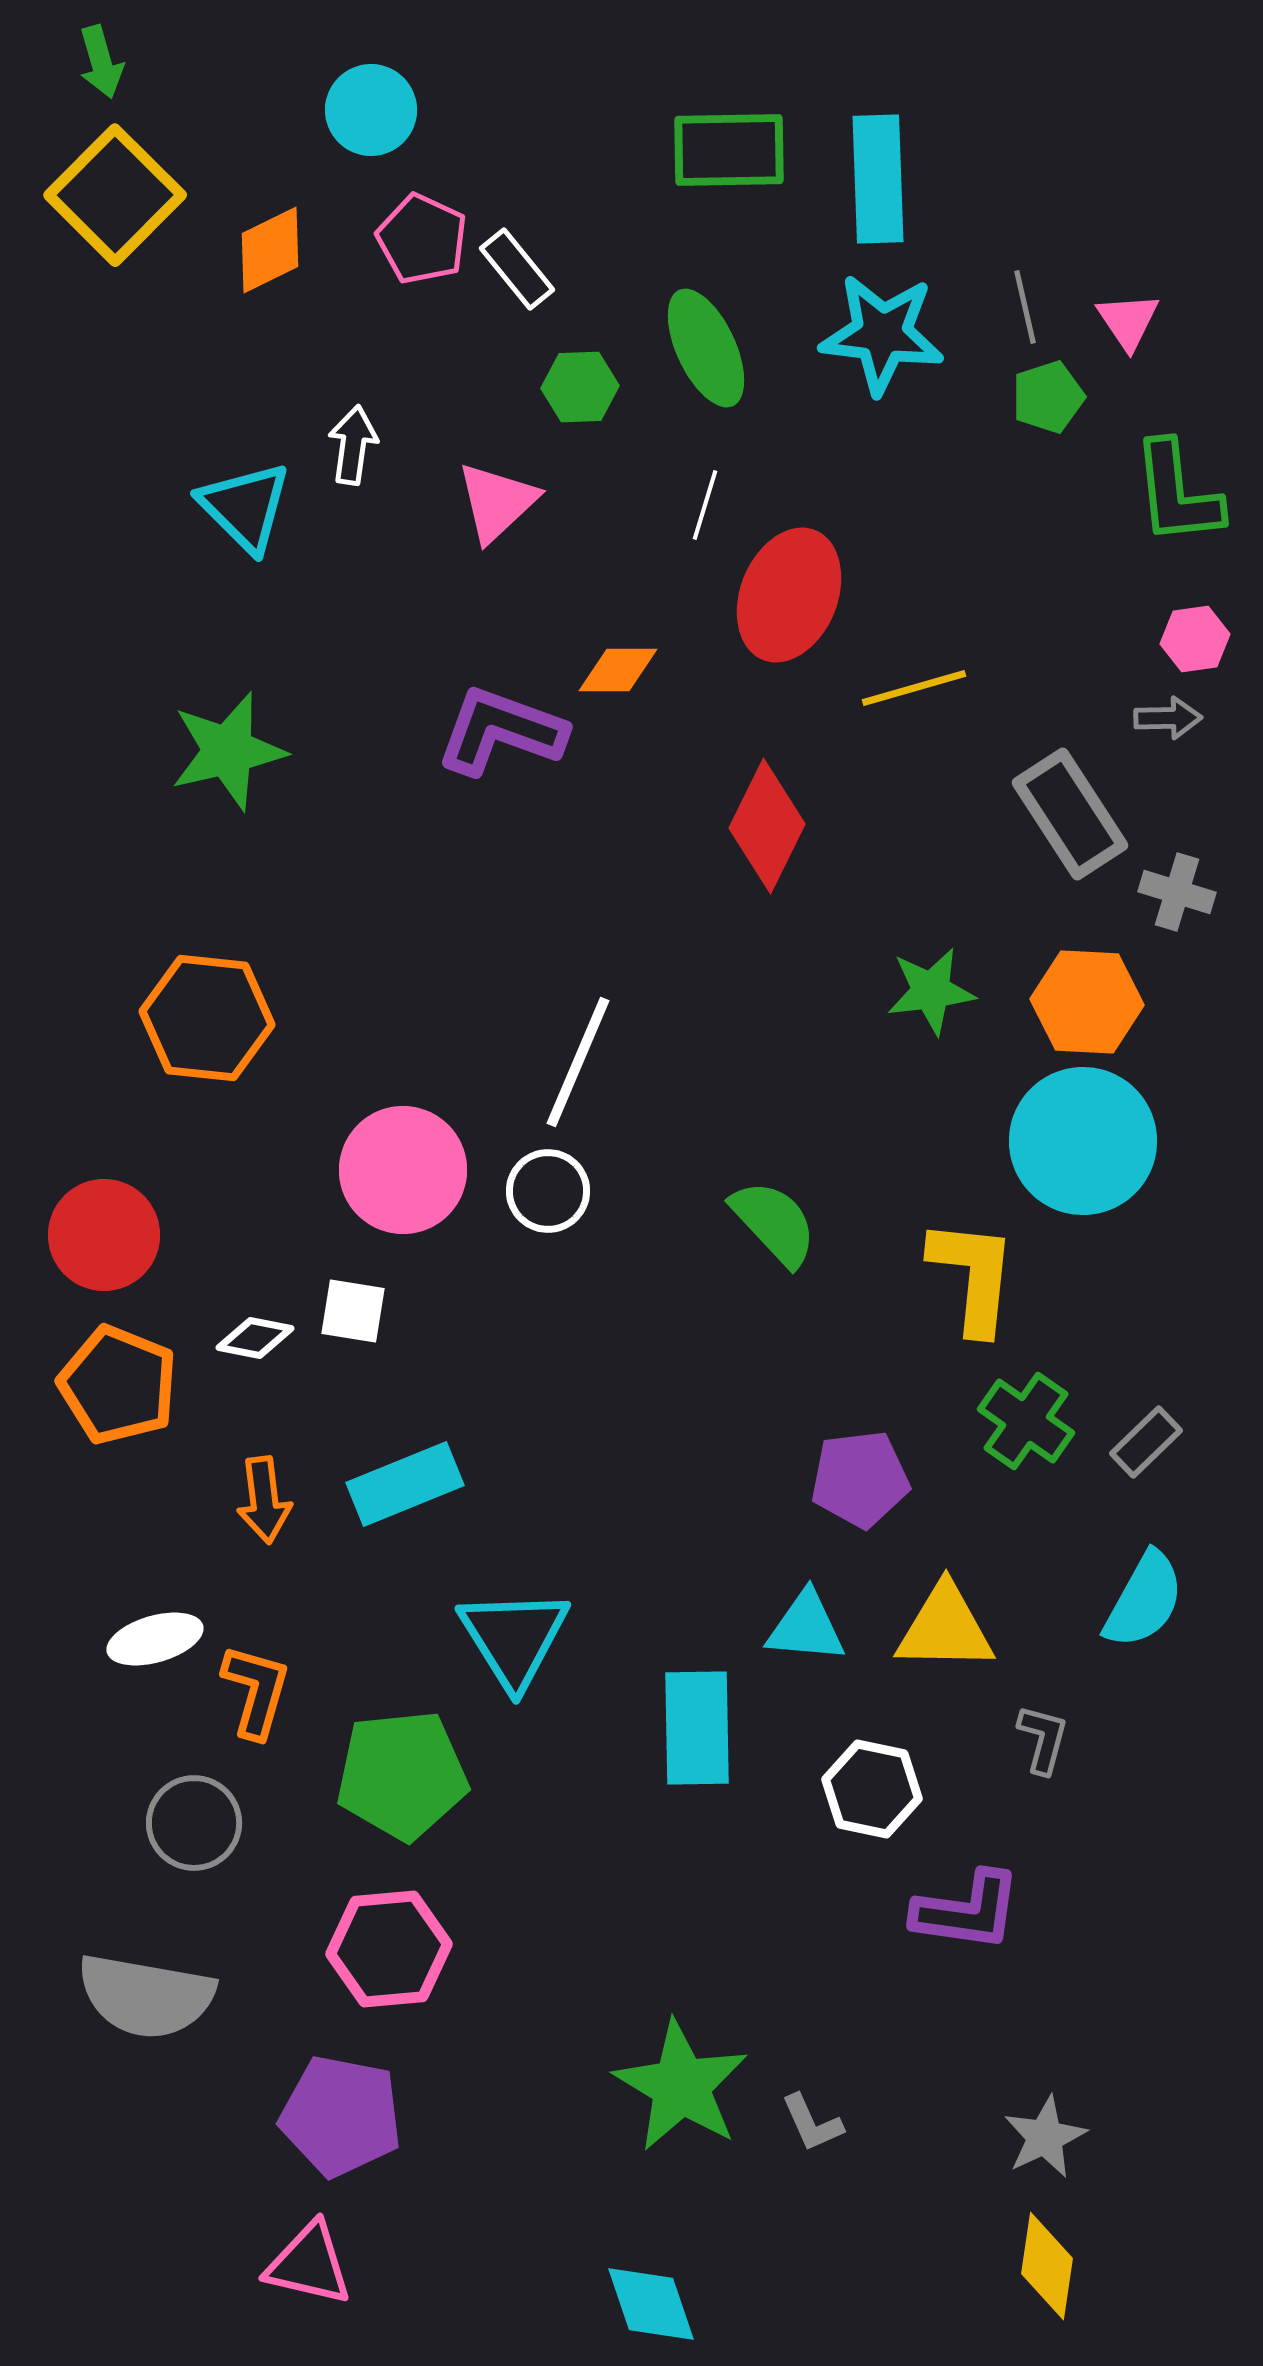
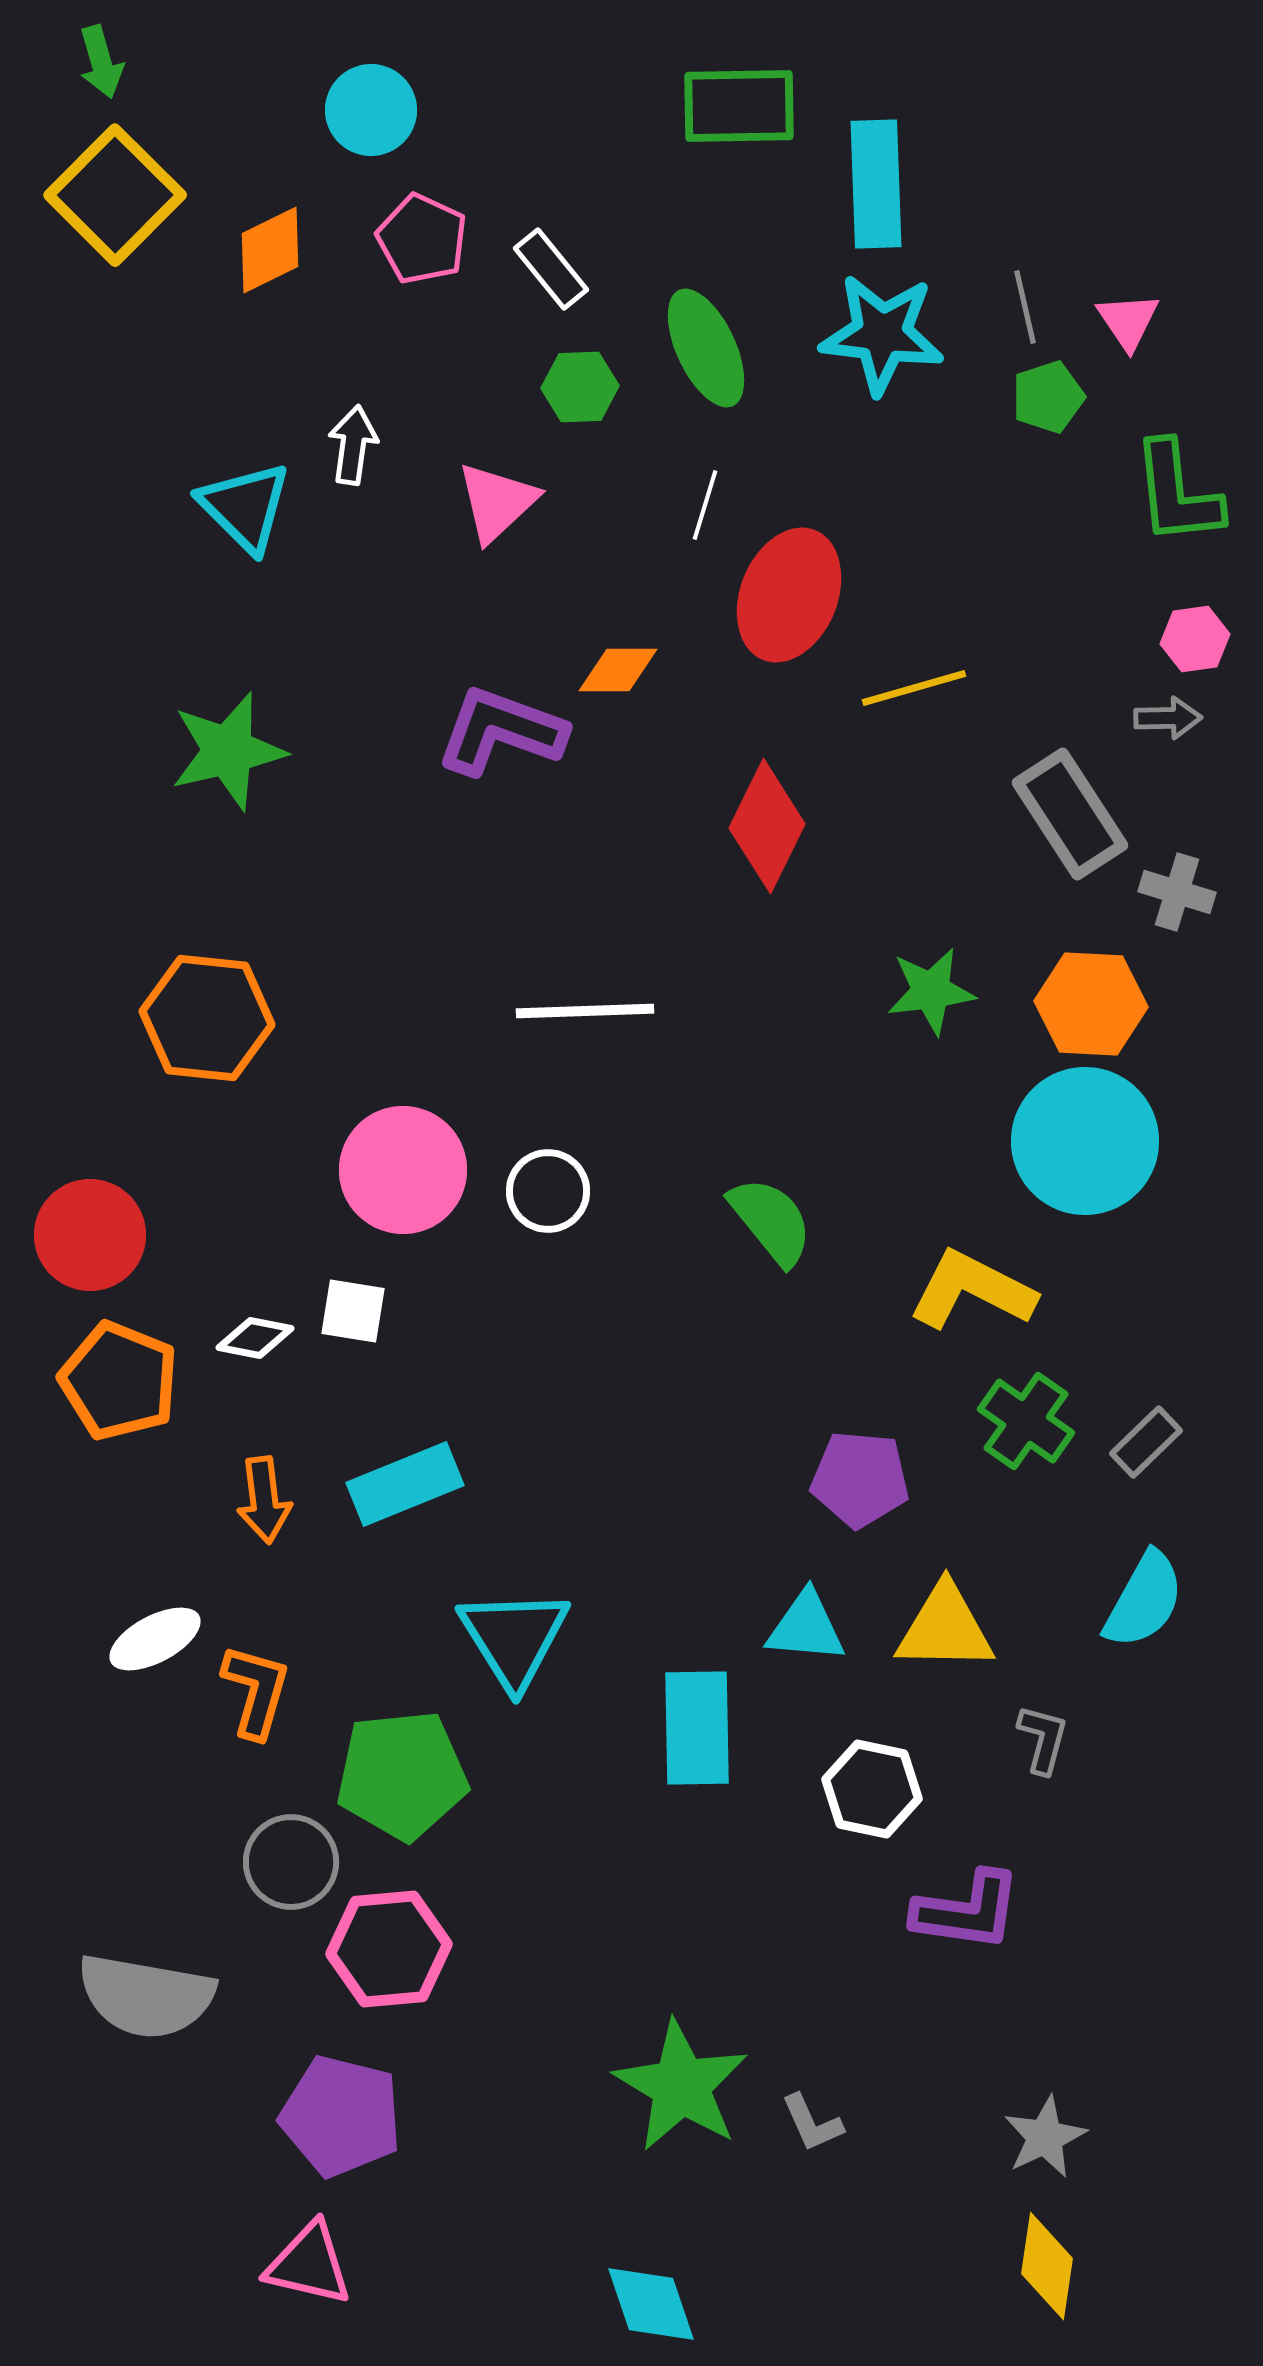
green rectangle at (729, 150): moved 10 px right, 44 px up
cyan rectangle at (878, 179): moved 2 px left, 5 px down
white rectangle at (517, 269): moved 34 px right
orange hexagon at (1087, 1002): moved 4 px right, 2 px down
white line at (578, 1062): moved 7 px right, 51 px up; rotated 65 degrees clockwise
cyan circle at (1083, 1141): moved 2 px right
green semicircle at (774, 1223): moved 3 px left, 2 px up; rotated 4 degrees clockwise
red circle at (104, 1235): moved 14 px left
yellow L-shape at (973, 1276): moved 1 px left, 14 px down; rotated 69 degrees counterclockwise
orange pentagon at (118, 1385): moved 1 px right, 4 px up
purple pentagon at (860, 1479): rotated 12 degrees clockwise
white ellipse at (155, 1639): rotated 12 degrees counterclockwise
gray circle at (194, 1823): moved 97 px right, 39 px down
purple pentagon at (341, 2116): rotated 3 degrees clockwise
